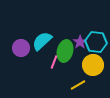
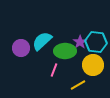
green ellipse: rotated 75 degrees clockwise
pink line: moved 8 px down
